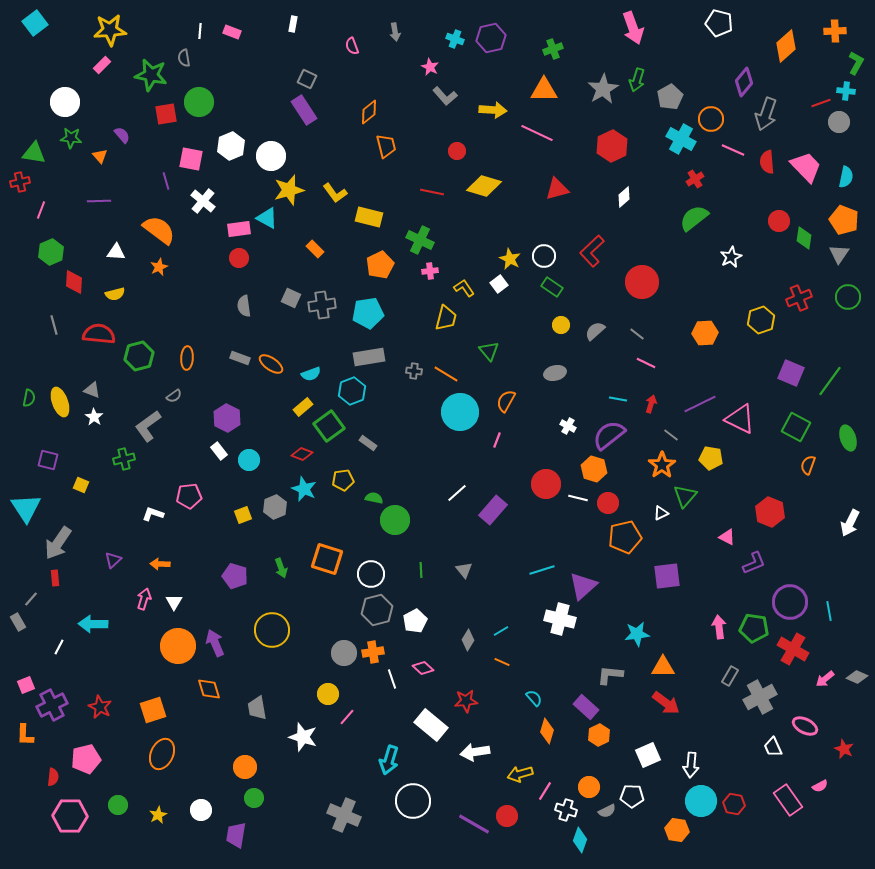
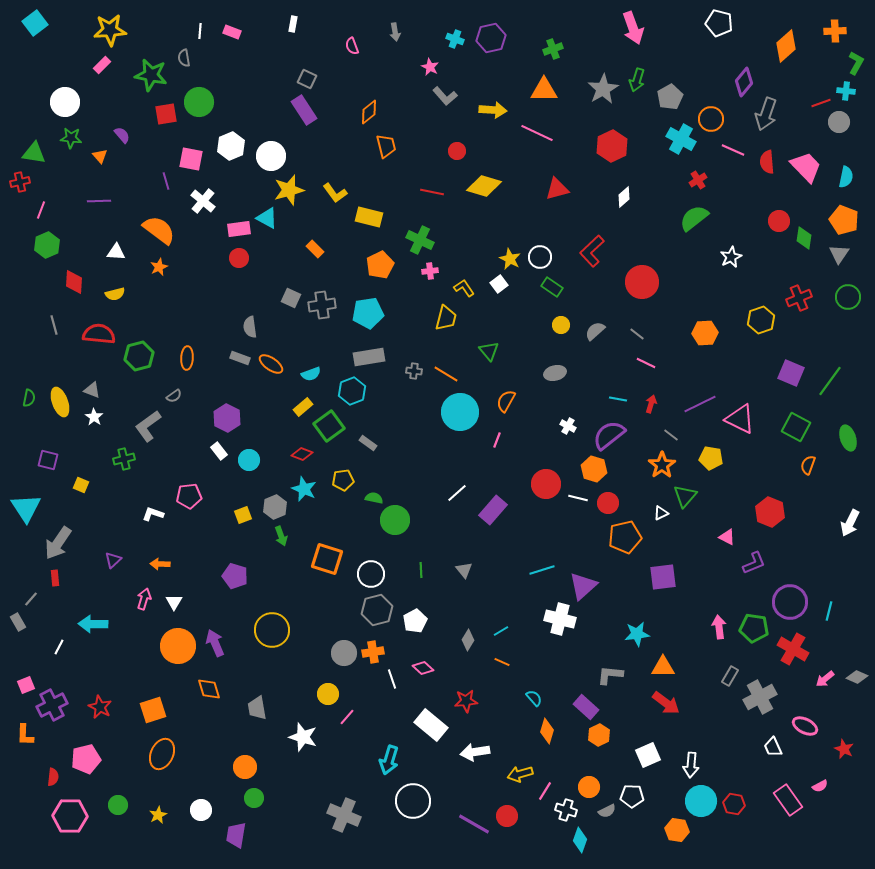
red cross at (695, 179): moved 3 px right, 1 px down
green hexagon at (51, 252): moved 4 px left, 7 px up
white circle at (544, 256): moved 4 px left, 1 px down
gray semicircle at (244, 306): moved 6 px right, 21 px down
green arrow at (281, 568): moved 32 px up
purple square at (667, 576): moved 4 px left, 1 px down
cyan line at (829, 611): rotated 24 degrees clockwise
